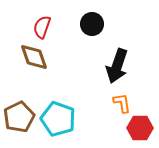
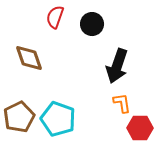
red semicircle: moved 13 px right, 10 px up
brown diamond: moved 5 px left, 1 px down
